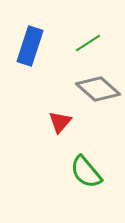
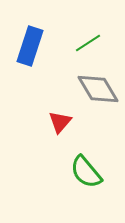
gray diamond: rotated 18 degrees clockwise
